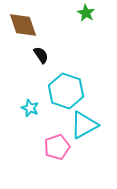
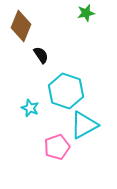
green star: rotated 30 degrees clockwise
brown diamond: moved 2 px left, 1 px down; rotated 40 degrees clockwise
